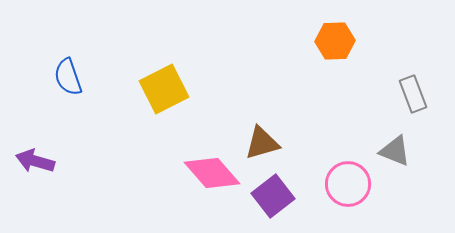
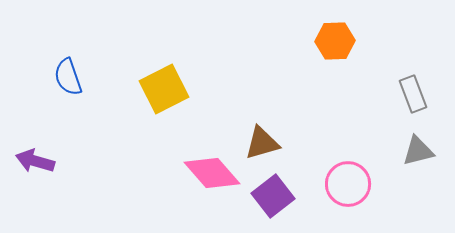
gray triangle: moved 23 px right; rotated 36 degrees counterclockwise
